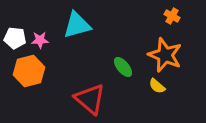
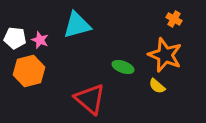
orange cross: moved 2 px right, 3 px down
pink star: rotated 24 degrees clockwise
green ellipse: rotated 30 degrees counterclockwise
